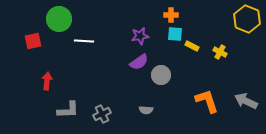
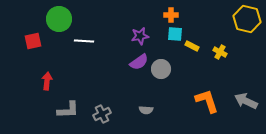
yellow hexagon: rotated 8 degrees counterclockwise
gray circle: moved 6 px up
